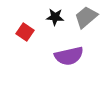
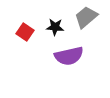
black star: moved 10 px down
